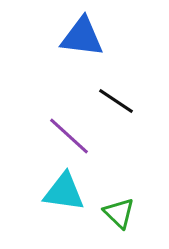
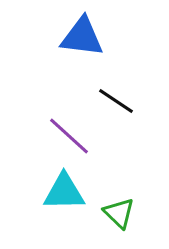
cyan triangle: rotated 9 degrees counterclockwise
